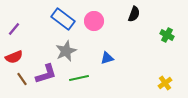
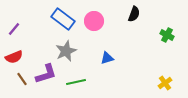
green line: moved 3 px left, 4 px down
